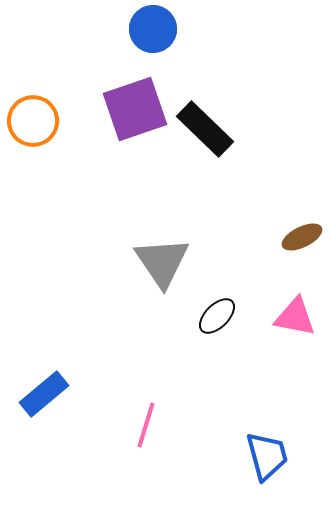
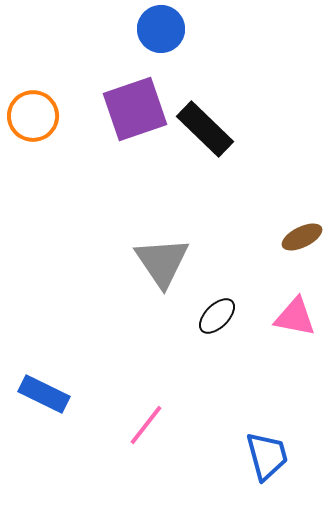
blue circle: moved 8 px right
orange circle: moved 5 px up
blue rectangle: rotated 66 degrees clockwise
pink line: rotated 21 degrees clockwise
